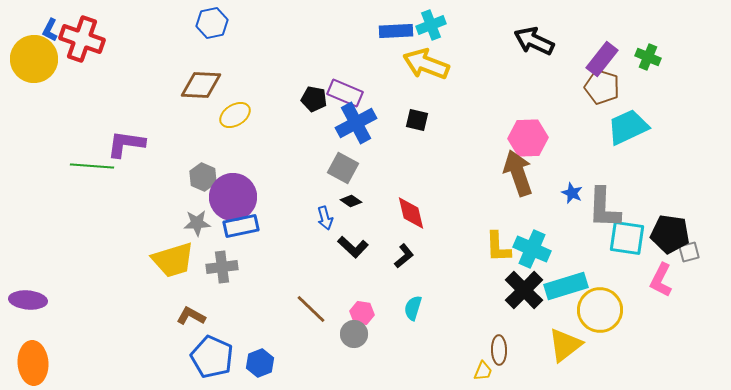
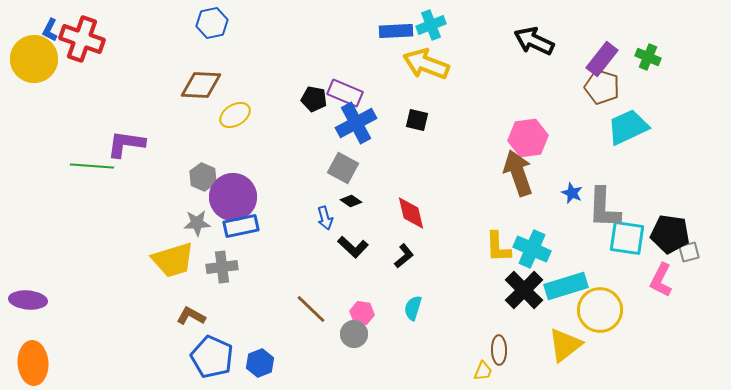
pink hexagon at (528, 138): rotated 6 degrees counterclockwise
